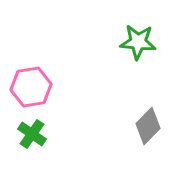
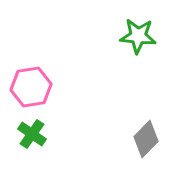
green star: moved 6 px up
gray diamond: moved 2 px left, 13 px down
